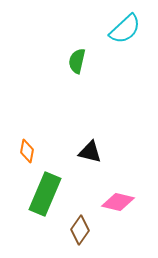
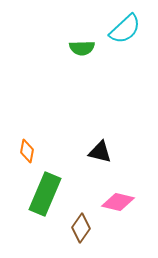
green semicircle: moved 5 px right, 13 px up; rotated 105 degrees counterclockwise
black triangle: moved 10 px right
brown diamond: moved 1 px right, 2 px up
